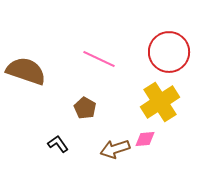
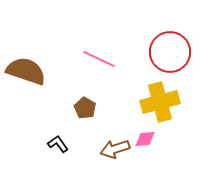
red circle: moved 1 px right
yellow cross: rotated 18 degrees clockwise
